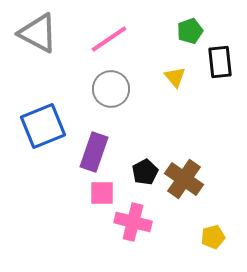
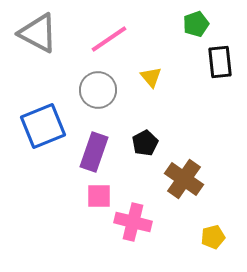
green pentagon: moved 6 px right, 7 px up
yellow triangle: moved 24 px left
gray circle: moved 13 px left, 1 px down
black pentagon: moved 29 px up
pink square: moved 3 px left, 3 px down
